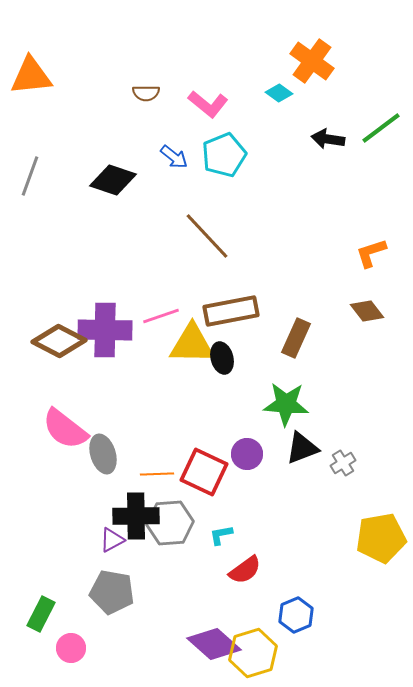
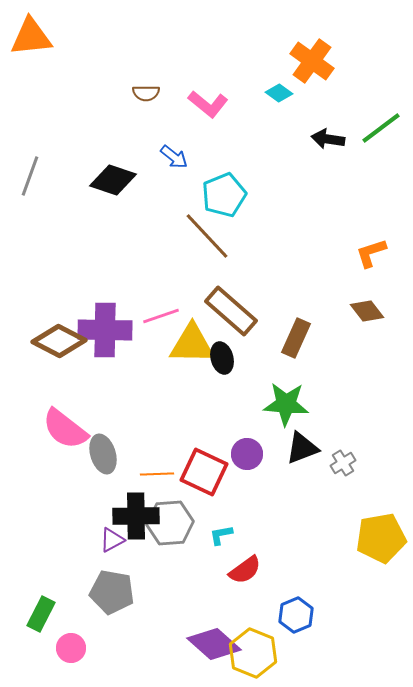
orange triangle at (31, 76): moved 39 px up
cyan pentagon at (224, 155): moved 40 px down
brown rectangle at (231, 311): rotated 52 degrees clockwise
yellow hexagon at (253, 653): rotated 21 degrees counterclockwise
